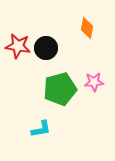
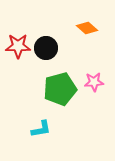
orange diamond: rotated 60 degrees counterclockwise
red star: rotated 10 degrees counterclockwise
